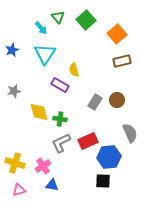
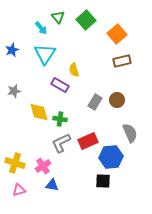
blue hexagon: moved 2 px right
